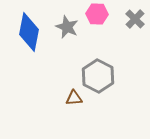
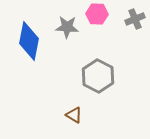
gray cross: rotated 24 degrees clockwise
gray star: rotated 20 degrees counterclockwise
blue diamond: moved 9 px down
brown triangle: moved 17 px down; rotated 36 degrees clockwise
